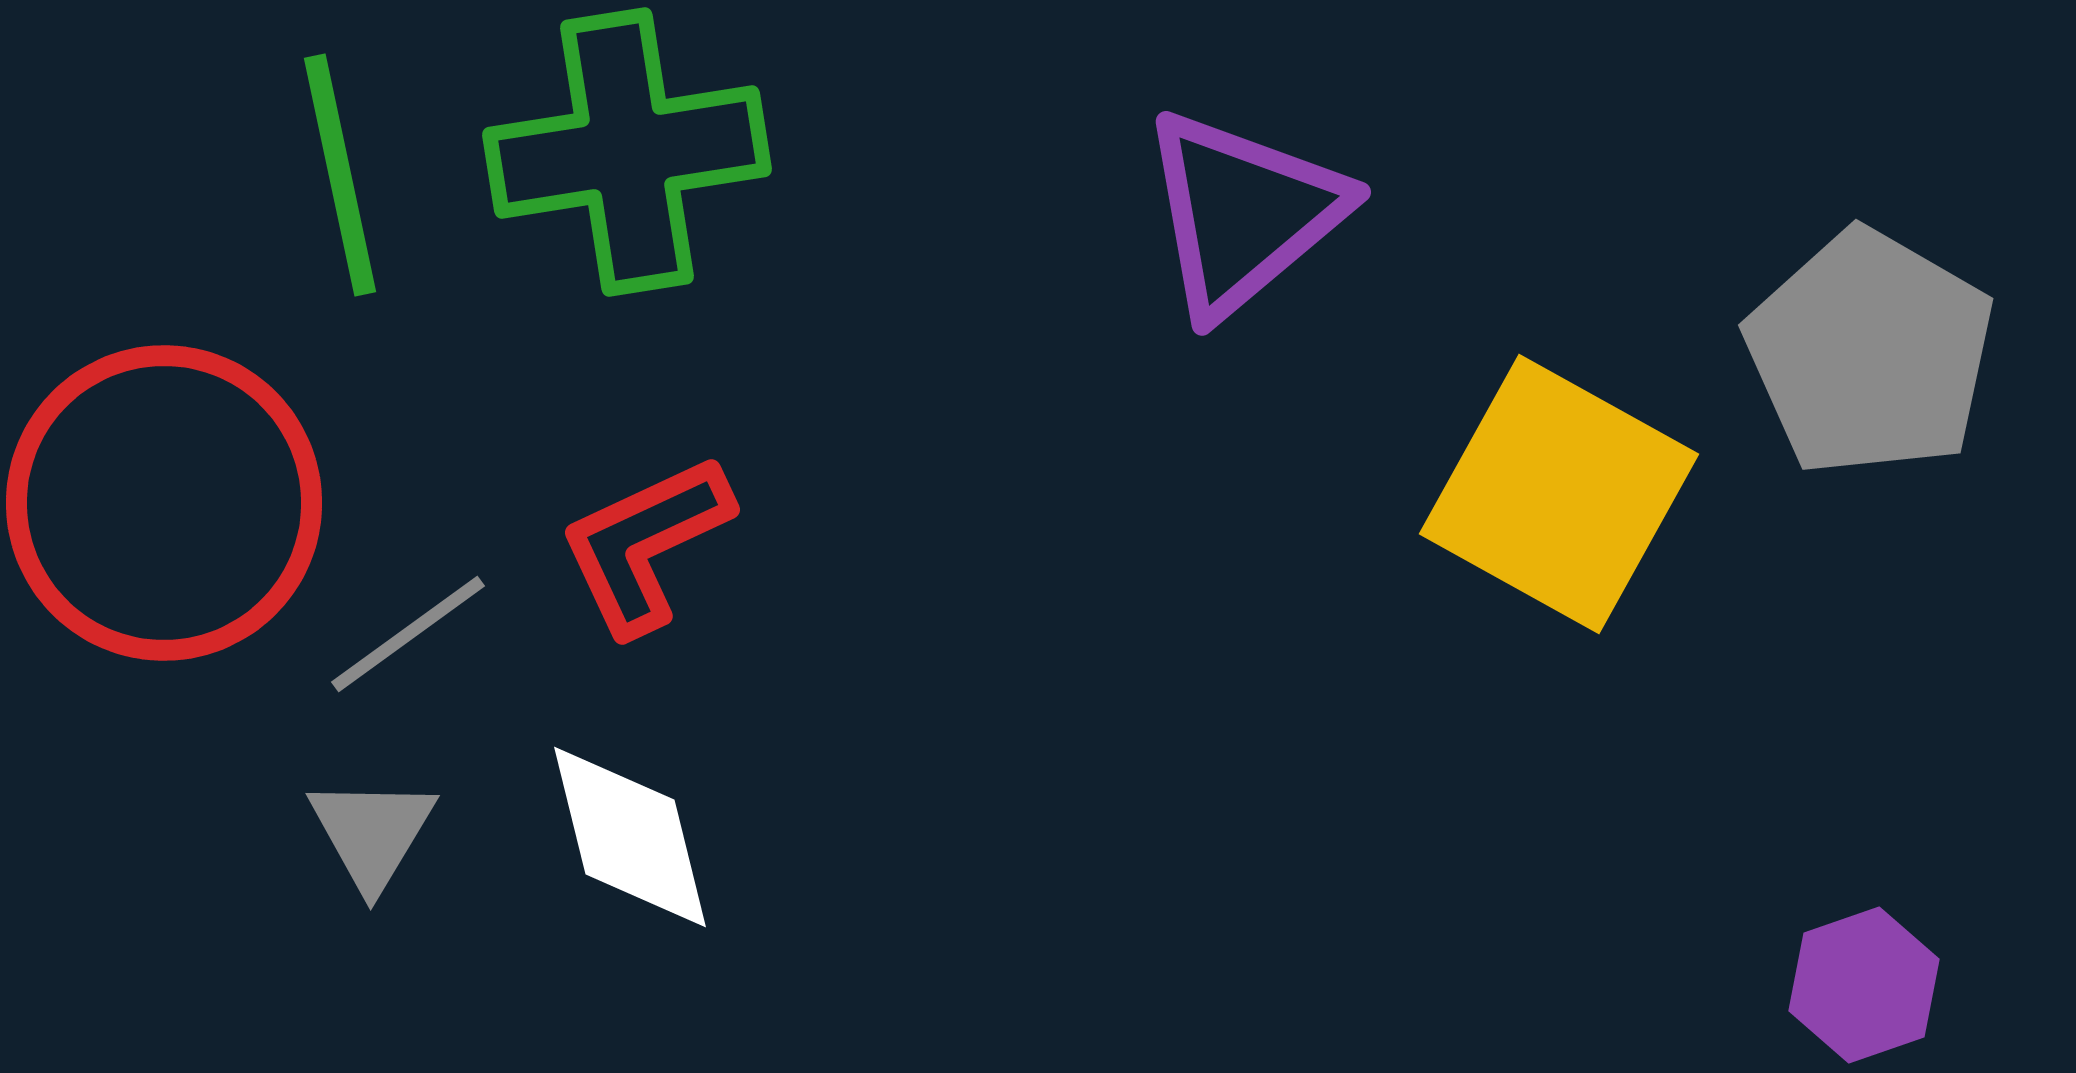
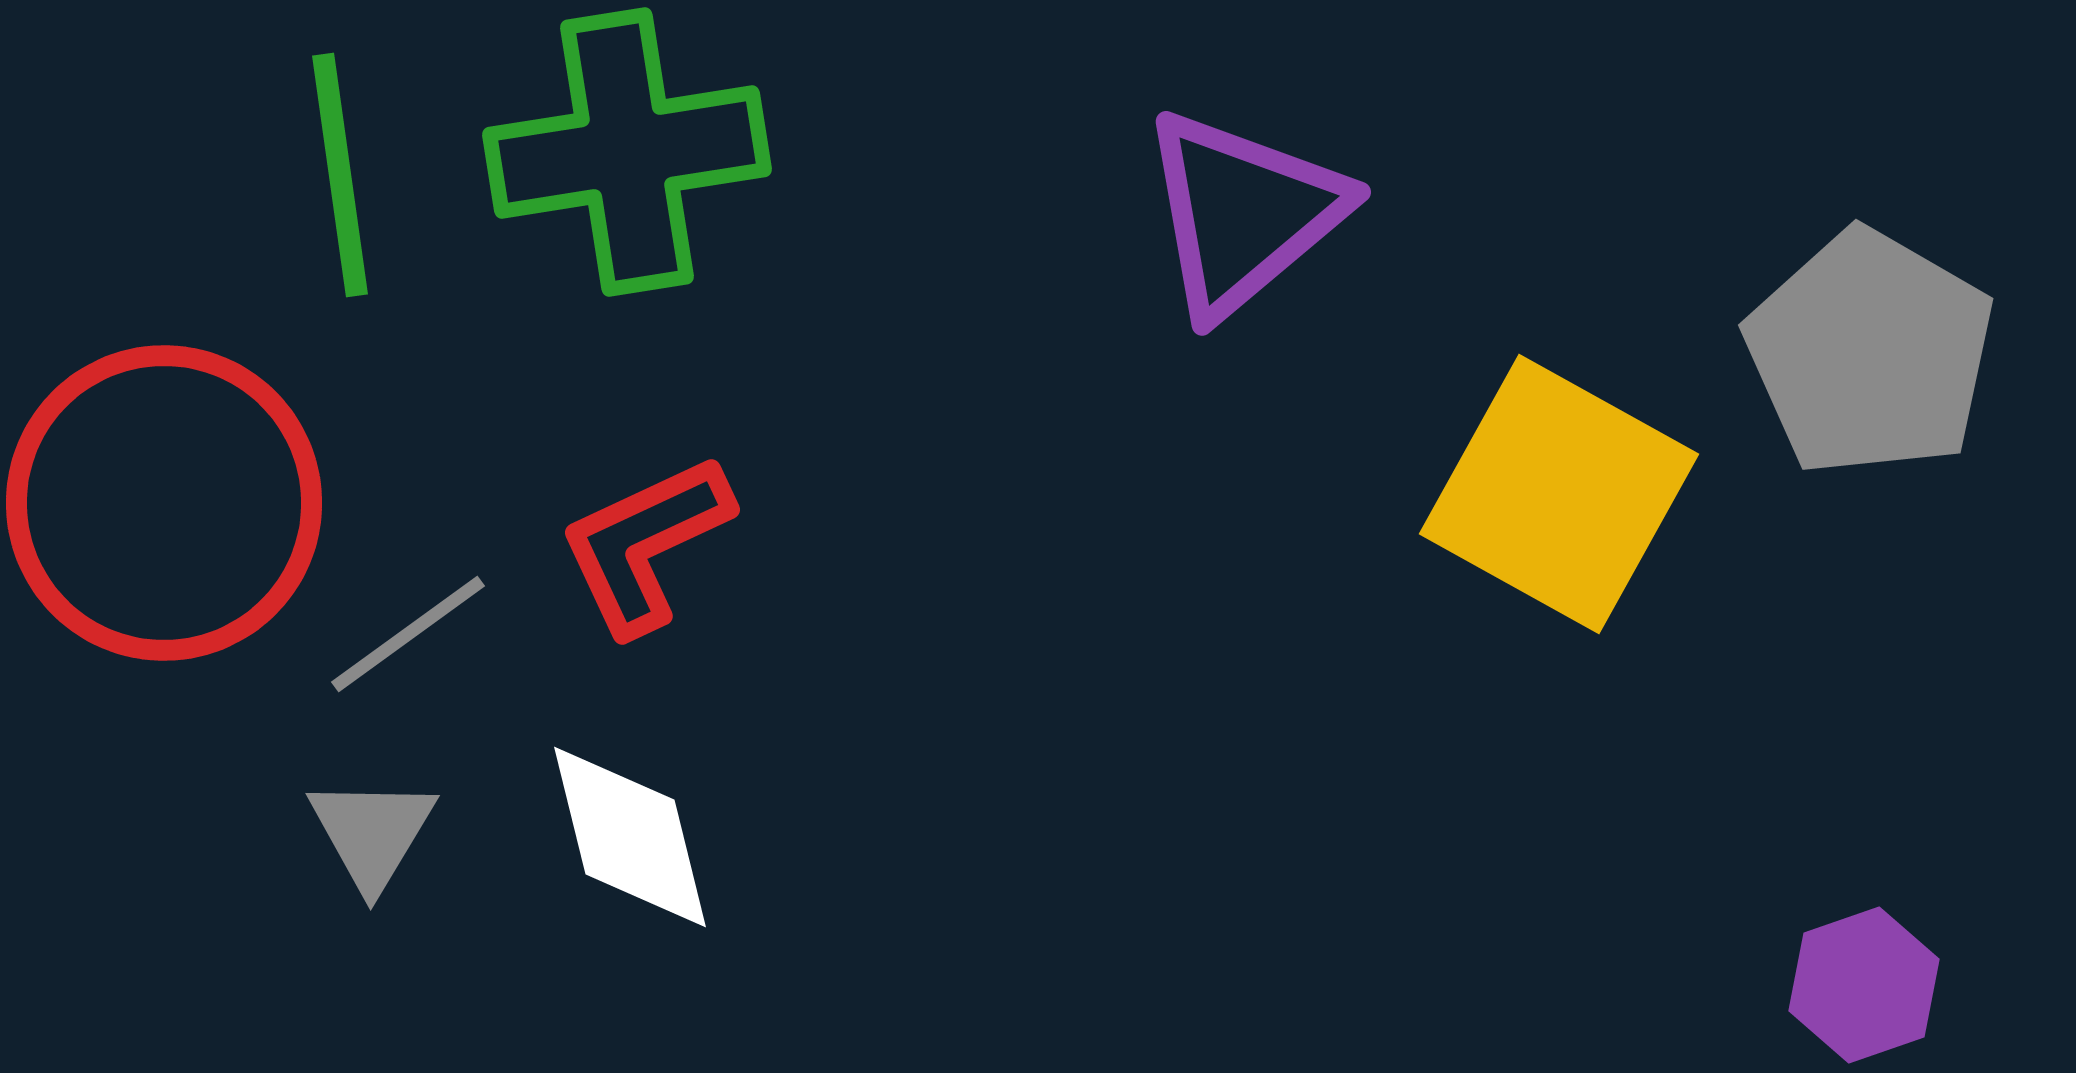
green line: rotated 4 degrees clockwise
